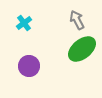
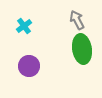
cyan cross: moved 3 px down
green ellipse: rotated 60 degrees counterclockwise
